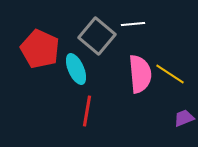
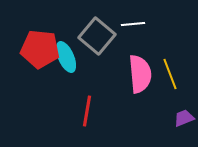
red pentagon: rotated 18 degrees counterclockwise
cyan ellipse: moved 10 px left, 12 px up
yellow line: rotated 36 degrees clockwise
